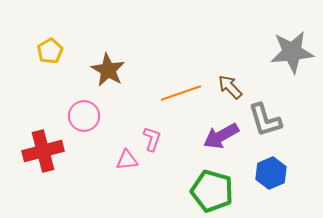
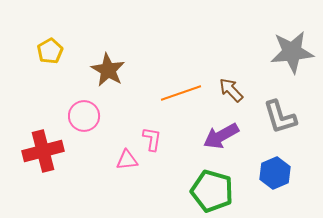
brown arrow: moved 1 px right, 3 px down
gray L-shape: moved 15 px right, 3 px up
pink L-shape: rotated 10 degrees counterclockwise
blue hexagon: moved 4 px right
